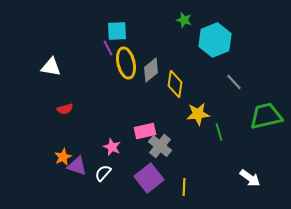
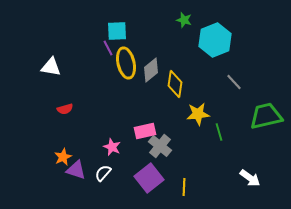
purple triangle: moved 1 px left, 4 px down
